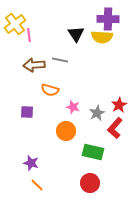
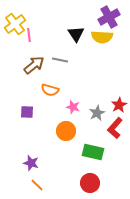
purple cross: moved 1 px right, 2 px up; rotated 30 degrees counterclockwise
brown arrow: rotated 145 degrees clockwise
